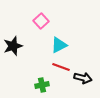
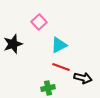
pink square: moved 2 px left, 1 px down
black star: moved 2 px up
green cross: moved 6 px right, 3 px down
